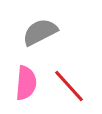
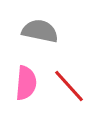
gray semicircle: moved 1 px up; rotated 39 degrees clockwise
